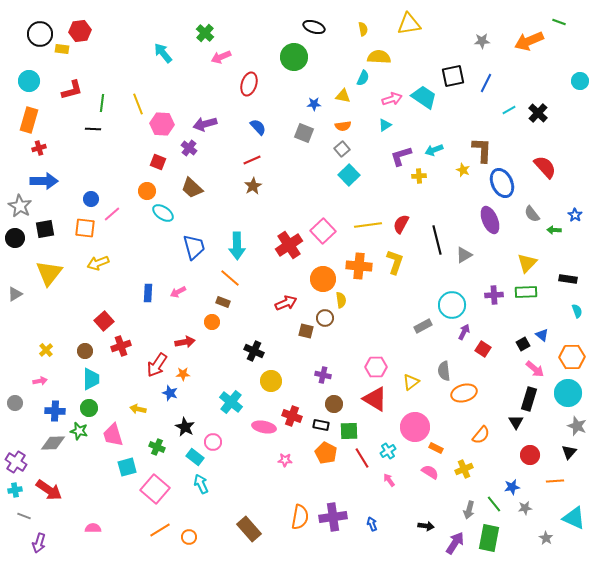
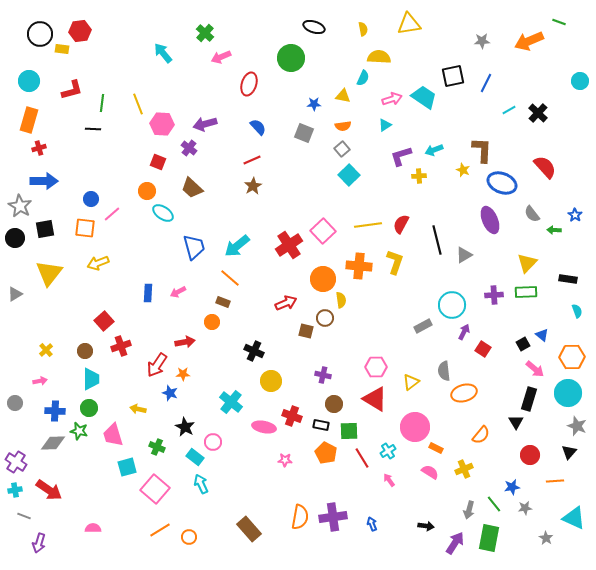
green circle at (294, 57): moved 3 px left, 1 px down
blue ellipse at (502, 183): rotated 44 degrees counterclockwise
cyan arrow at (237, 246): rotated 52 degrees clockwise
